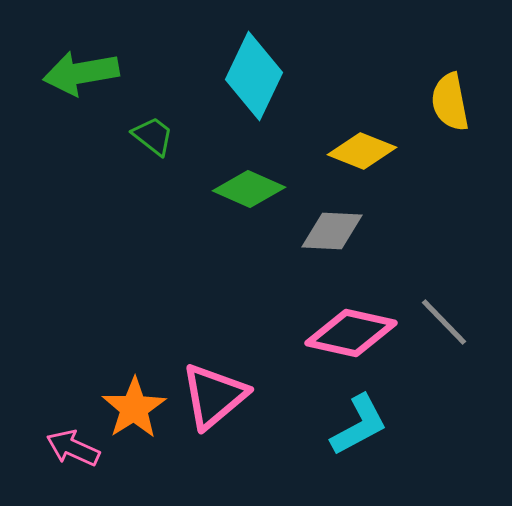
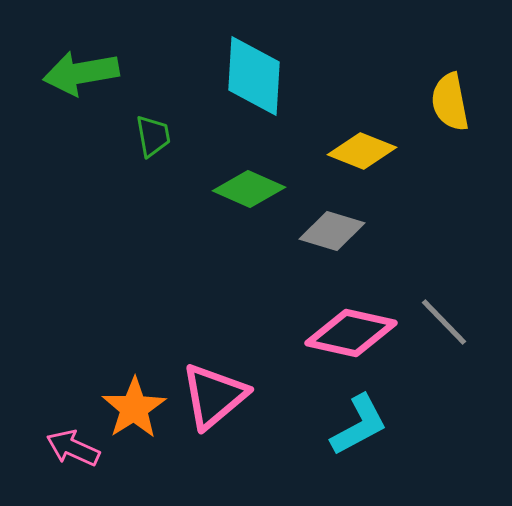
cyan diamond: rotated 22 degrees counterclockwise
green trapezoid: rotated 42 degrees clockwise
gray diamond: rotated 14 degrees clockwise
